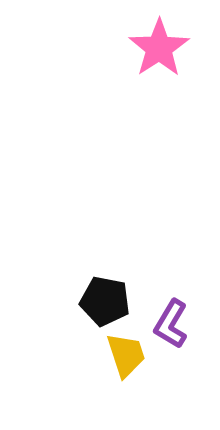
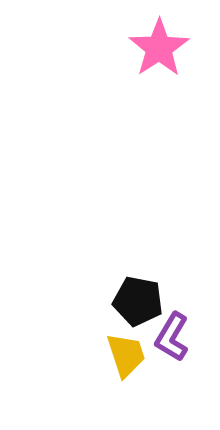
black pentagon: moved 33 px right
purple L-shape: moved 1 px right, 13 px down
